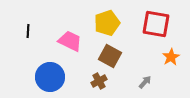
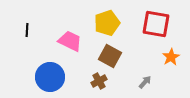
black line: moved 1 px left, 1 px up
